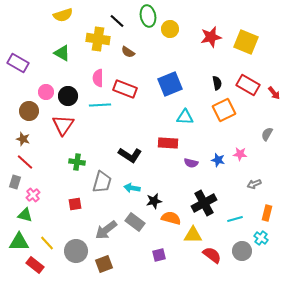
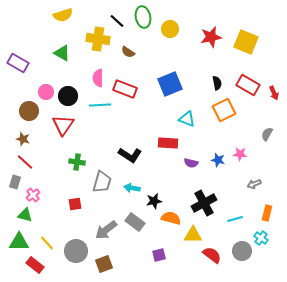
green ellipse at (148, 16): moved 5 px left, 1 px down
red arrow at (274, 93): rotated 16 degrees clockwise
cyan triangle at (185, 117): moved 2 px right, 2 px down; rotated 18 degrees clockwise
